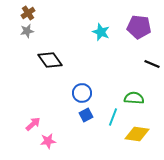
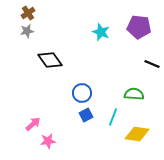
green semicircle: moved 4 px up
